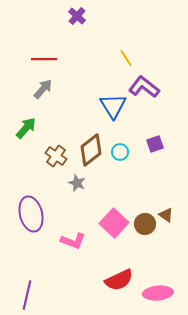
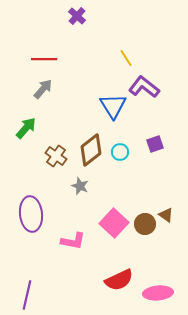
gray star: moved 3 px right, 3 px down
purple ellipse: rotated 8 degrees clockwise
pink L-shape: rotated 10 degrees counterclockwise
